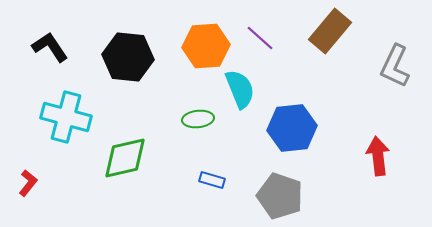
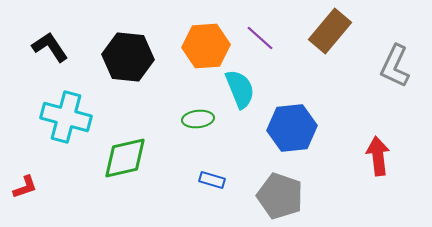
red L-shape: moved 3 px left, 4 px down; rotated 32 degrees clockwise
